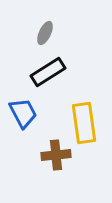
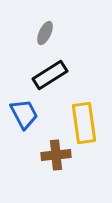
black rectangle: moved 2 px right, 3 px down
blue trapezoid: moved 1 px right, 1 px down
